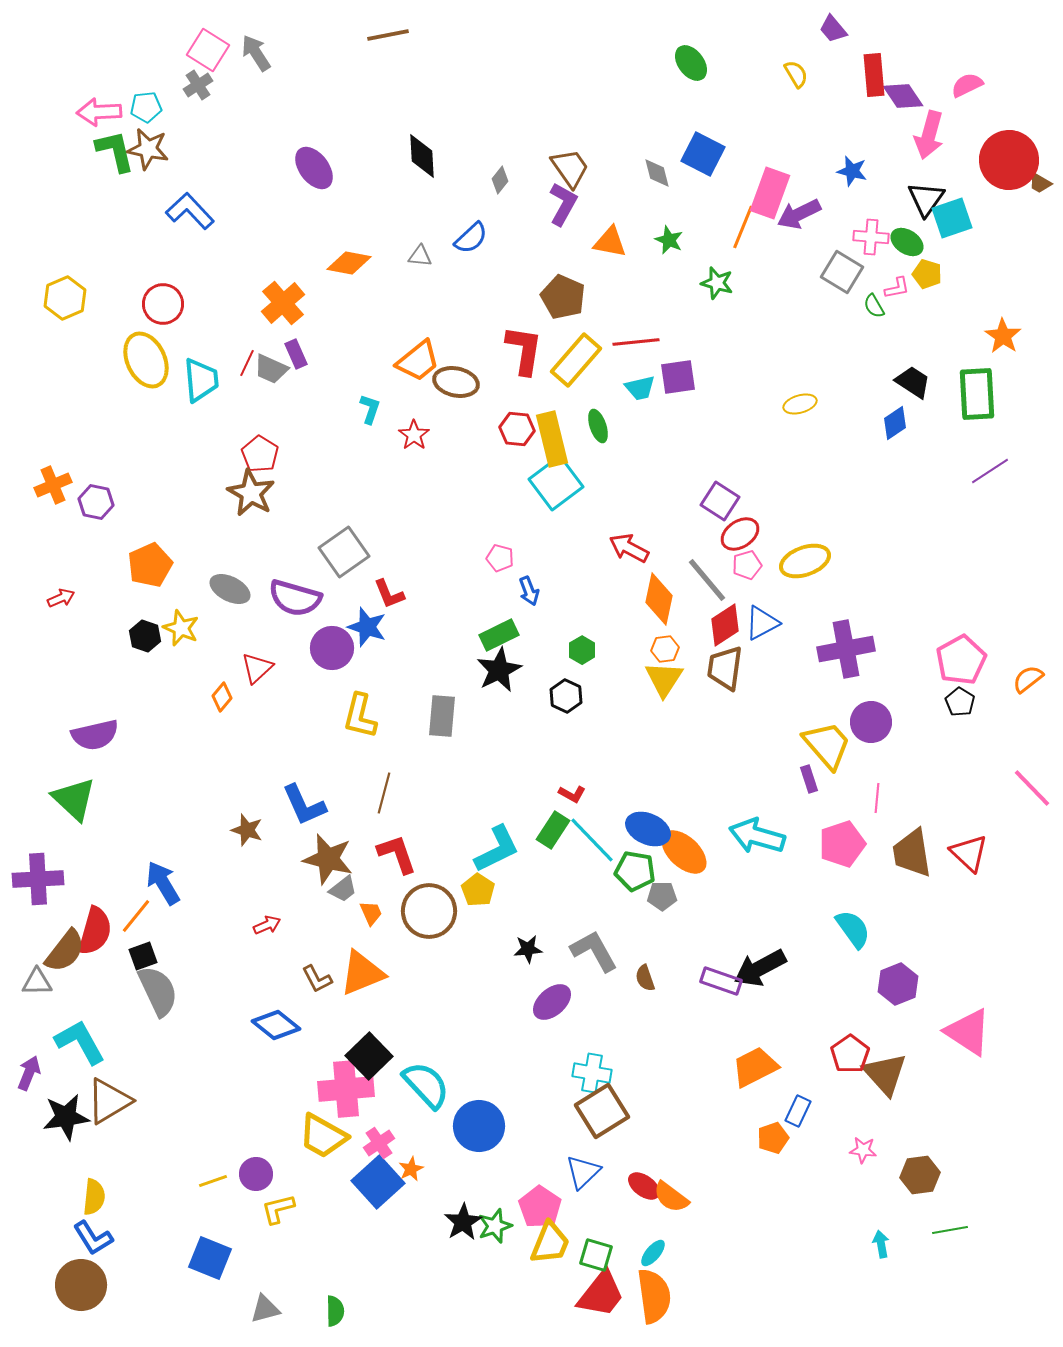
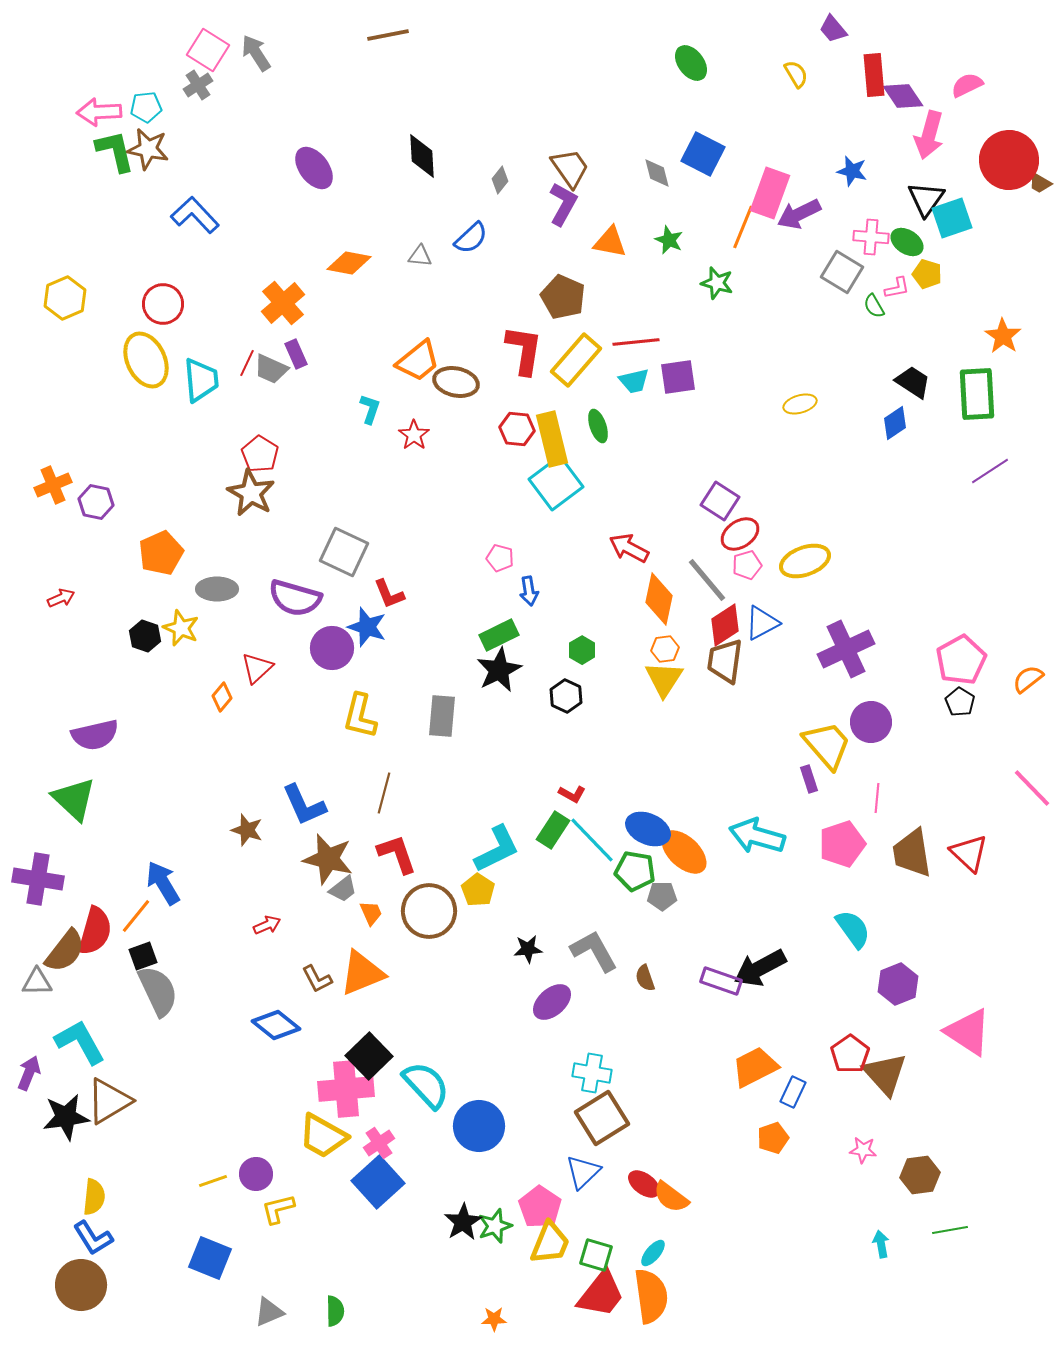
blue L-shape at (190, 211): moved 5 px right, 4 px down
cyan trapezoid at (640, 388): moved 6 px left, 7 px up
gray square at (344, 552): rotated 30 degrees counterclockwise
orange pentagon at (150, 565): moved 11 px right, 12 px up
gray ellipse at (230, 589): moved 13 px left; rotated 27 degrees counterclockwise
blue arrow at (529, 591): rotated 12 degrees clockwise
purple cross at (846, 649): rotated 14 degrees counterclockwise
brown trapezoid at (725, 668): moved 7 px up
purple cross at (38, 879): rotated 12 degrees clockwise
brown square at (602, 1111): moved 7 px down
blue rectangle at (798, 1111): moved 5 px left, 19 px up
orange star at (411, 1169): moved 83 px right, 150 px down; rotated 25 degrees clockwise
red ellipse at (644, 1186): moved 2 px up
orange semicircle at (654, 1296): moved 3 px left
gray triangle at (265, 1309): moved 4 px right, 3 px down; rotated 8 degrees counterclockwise
